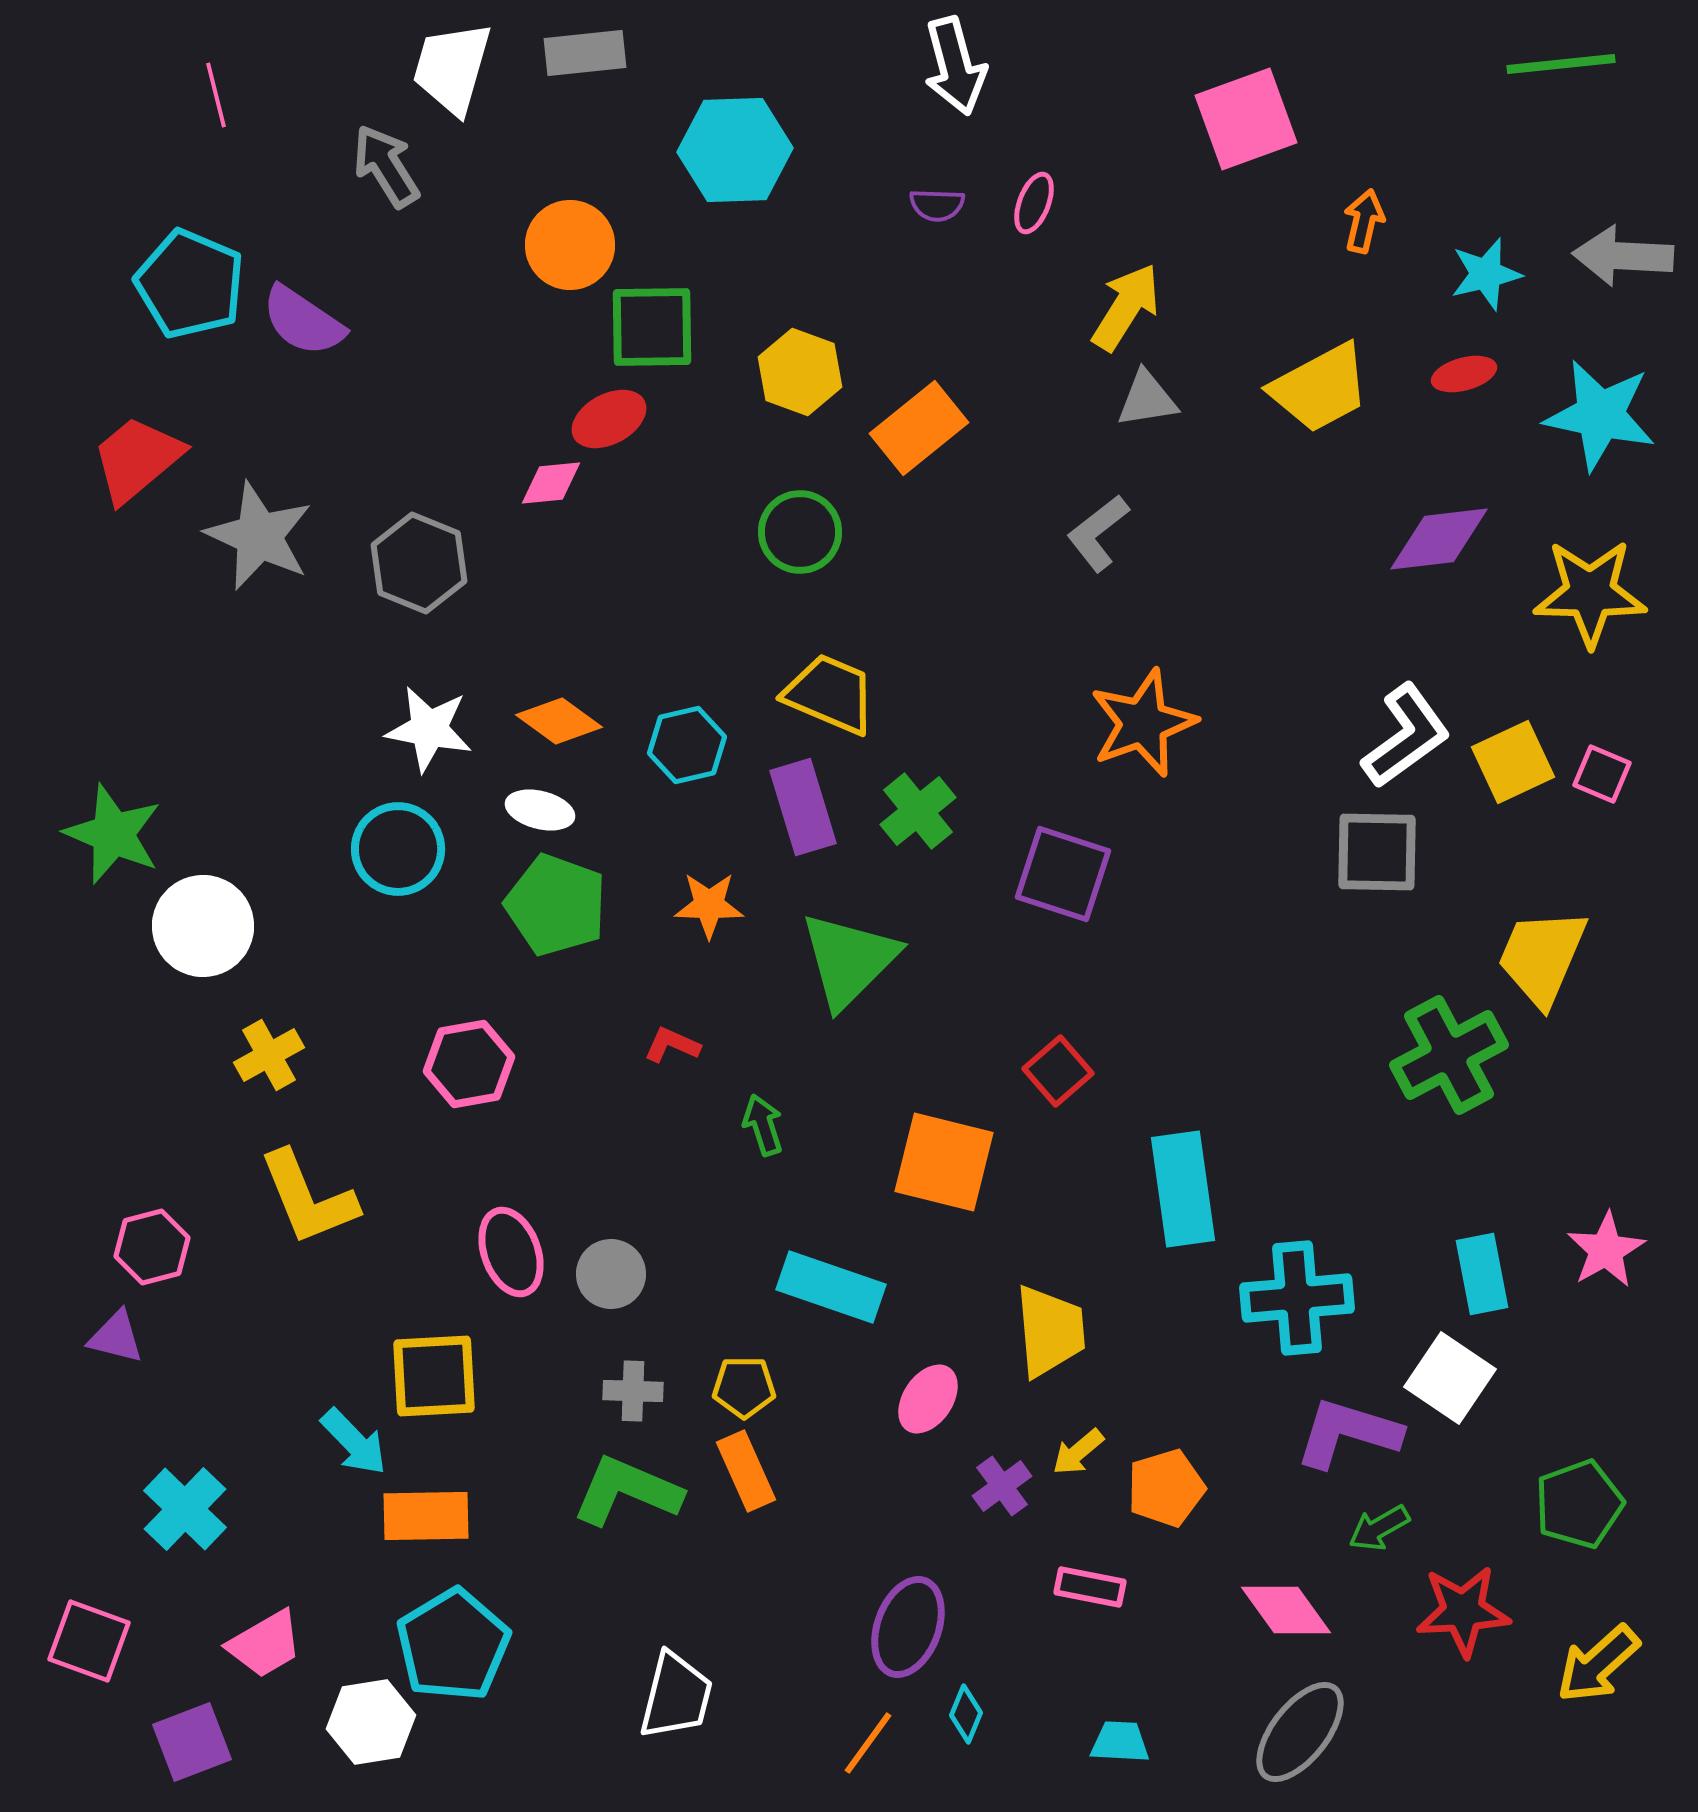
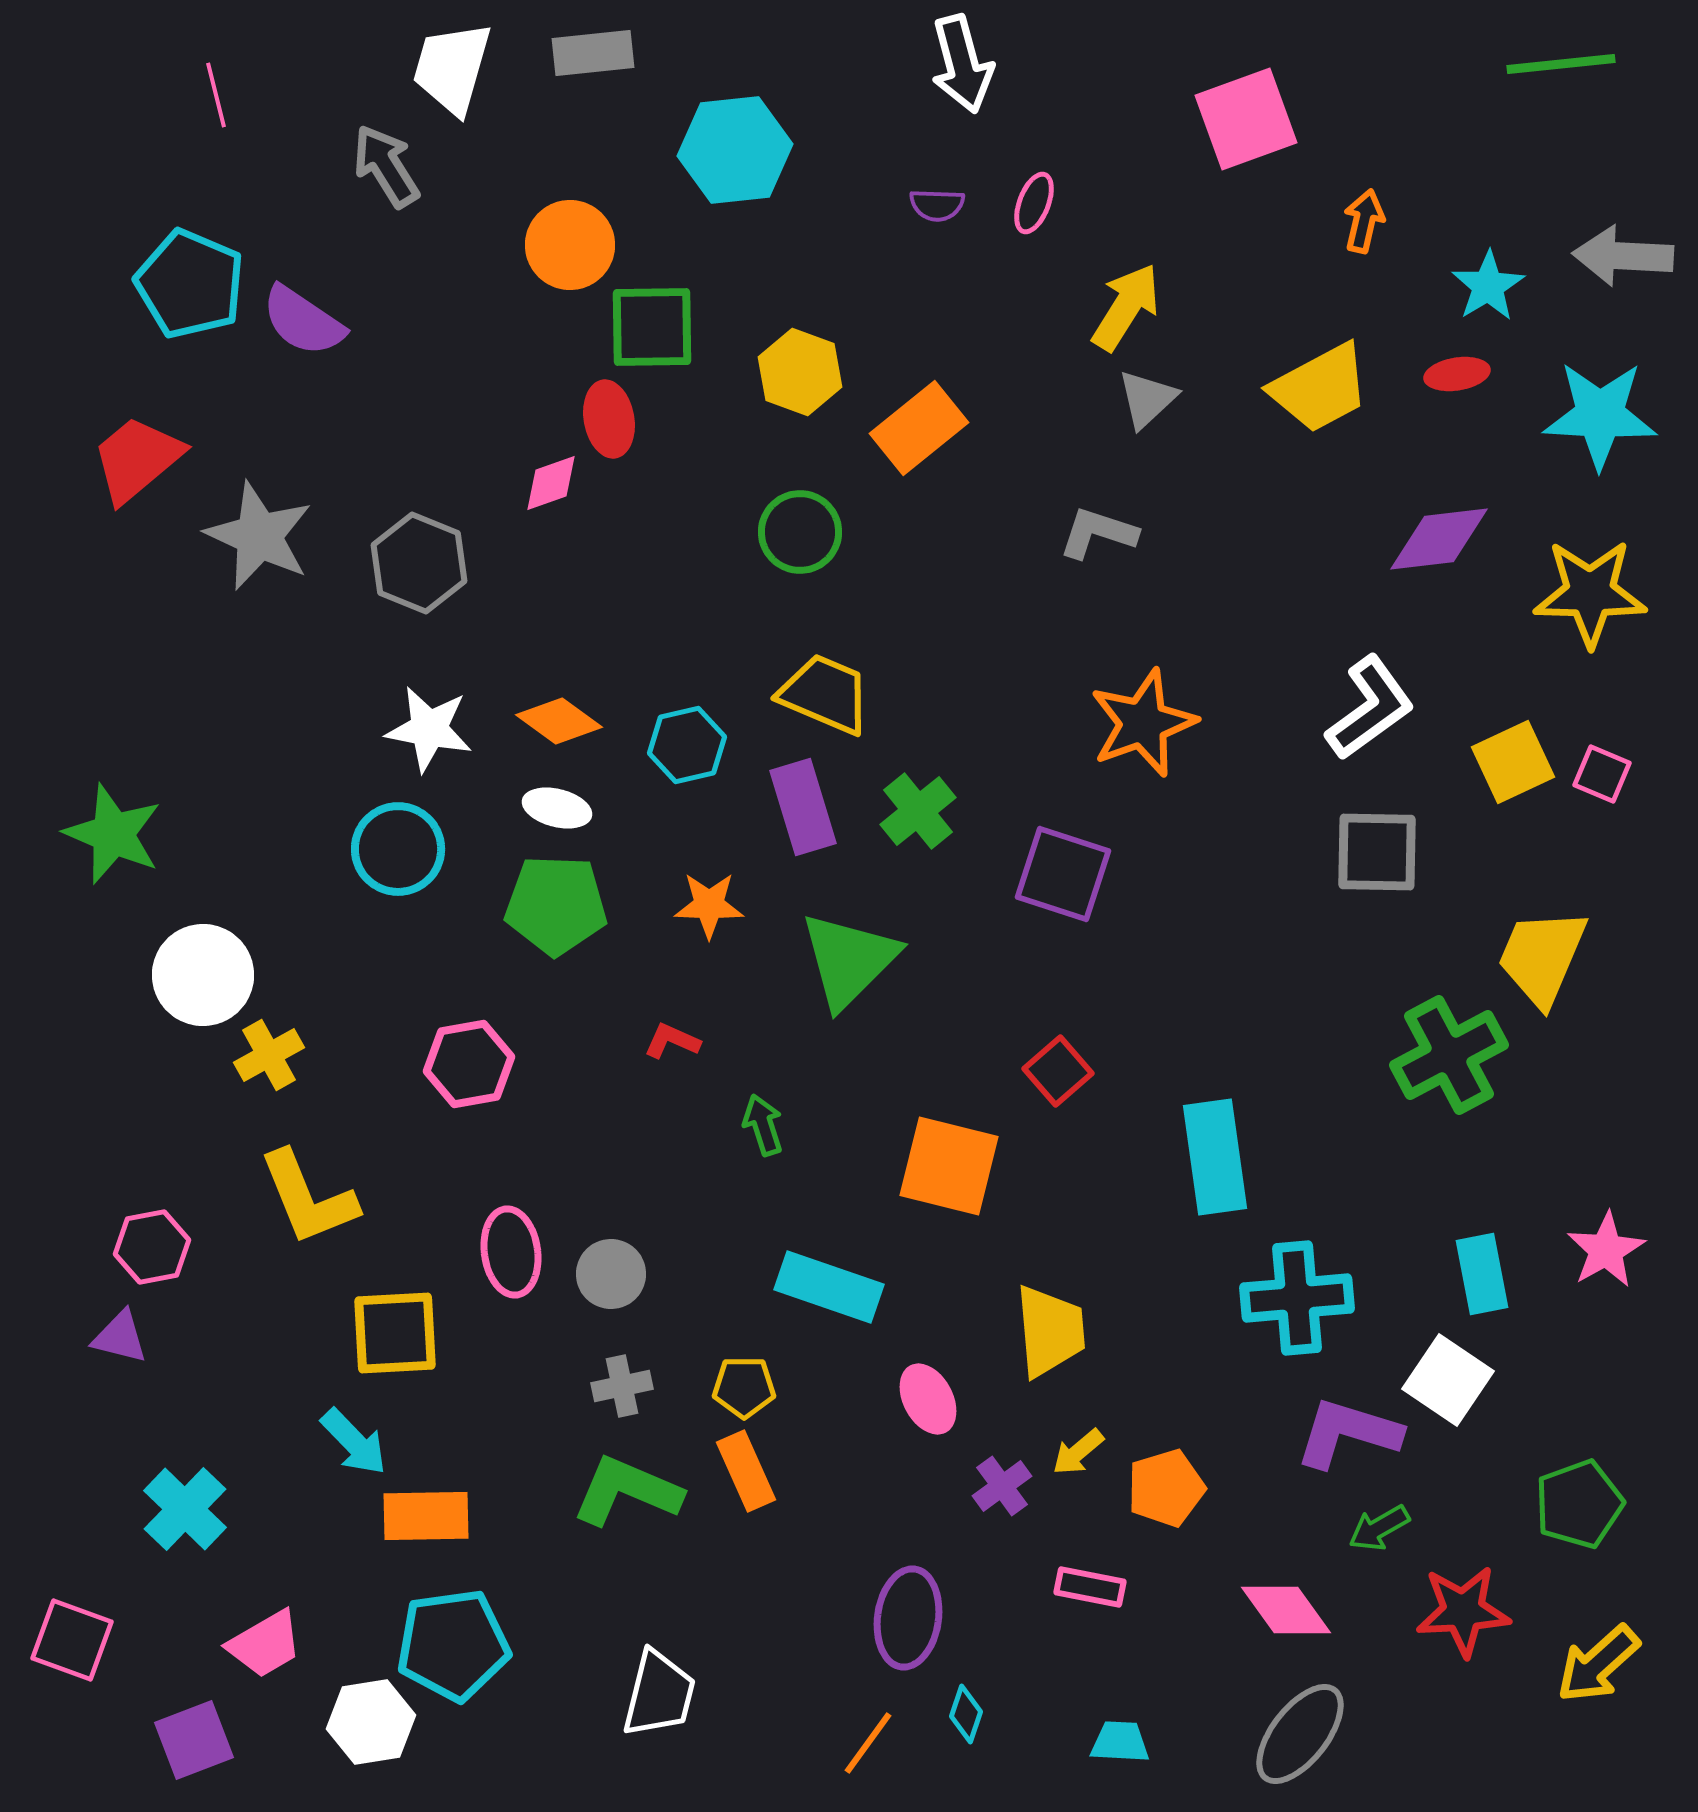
gray rectangle at (585, 53): moved 8 px right
white arrow at (955, 66): moved 7 px right, 2 px up
cyan hexagon at (735, 150): rotated 4 degrees counterclockwise
cyan star at (1486, 274): moved 2 px right, 12 px down; rotated 18 degrees counterclockwise
red ellipse at (1464, 374): moved 7 px left; rotated 6 degrees clockwise
gray triangle at (1147, 399): rotated 34 degrees counterclockwise
cyan star at (1600, 415): rotated 9 degrees counterclockwise
red ellipse at (609, 419): rotated 72 degrees counterclockwise
pink diamond at (551, 483): rotated 14 degrees counterclockwise
gray L-shape at (1098, 533): rotated 56 degrees clockwise
yellow trapezoid at (830, 694): moved 5 px left
white L-shape at (1406, 736): moved 36 px left, 28 px up
white ellipse at (540, 810): moved 17 px right, 2 px up
green pentagon at (556, 905): rotated 18 degrees counterclockwise
white circle at (203, 926): moved 49 px down
red L-shape at (672, 1045): moved 4 px up
orange square at (944, 1162): moved 5 px right, 4 px down
cyan rectangle at (1183, 1189): moved 32 px right, 32 px up
pink hexagon at (152, 1247): rotated 4 degrees clockwise
pink ellipse at (511, 1252): rotated 12 degrees clockwise
cyan rectangle at (831, 1287): moved 2 px left
purple triangle at (116, 1337): moved 4 px right
yellow square at (434, 1376): moved 39 px left, 43 px up
white square at (1450, 1378): moved 2 px left, 2 px down
gray cross at (633, 1391): moved 11 px left, 5 px up; rotated 14 degrees counterclockwise
pink ellipse at (928, 1399): rotated 62 degrees counterclockwise
purple ellipse at (908, 1627): moved 9 px up; rotated 12 degrees counterclockwise
pink square at (89, 1641): moved 17 px left, 1 px up
cyan pentagon at (453, 1645): rotated 23 degrees clockwise
white trapezoid at (676, 1696): moved 17 px left, 2 px up
cyan diamond at (966, 1714): rotated 4 degrees counterclockwise
gray ellipse at (1300, 1732): moved 2 px down
purple square at (192, 1742): moved 2 px right, 2 px up
